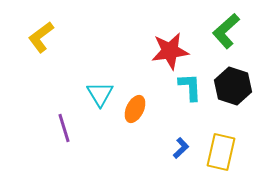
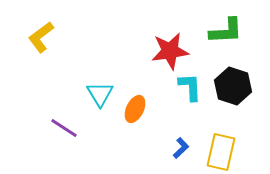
green L-shape: rotated 141 degrees counterclockwise
purple line: rotated 40 degrees counterclockwise
